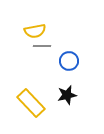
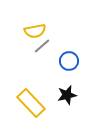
gray line: rotated 42 degrees counterclockwise
